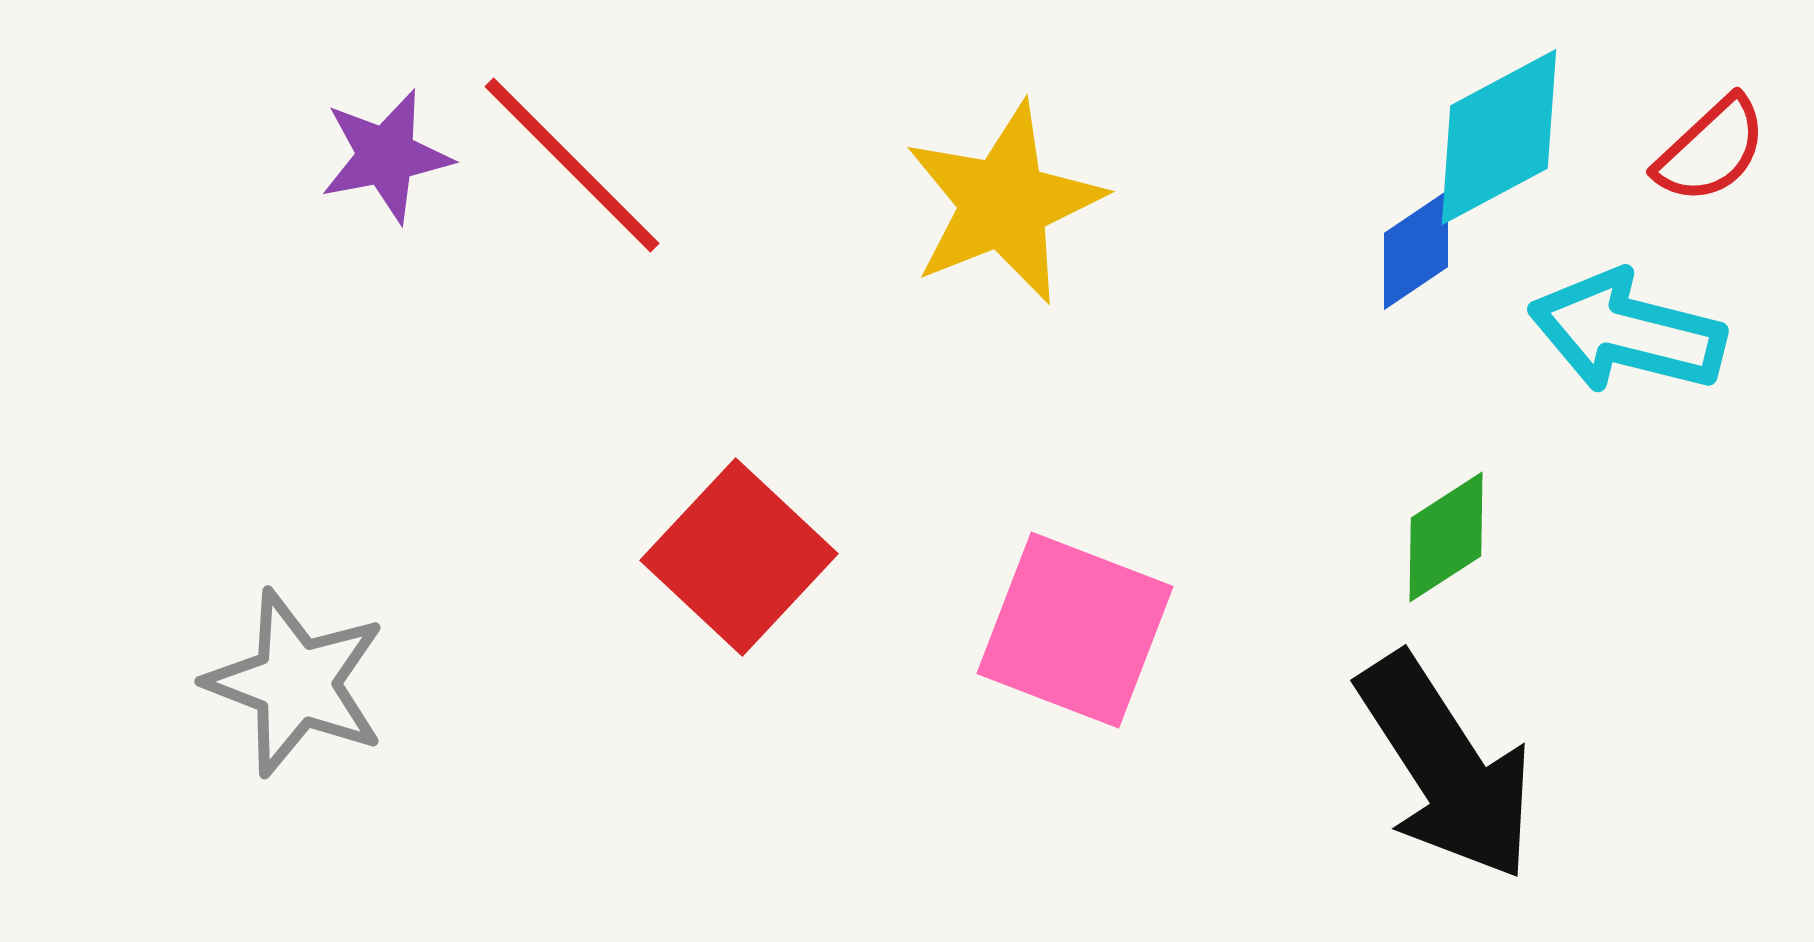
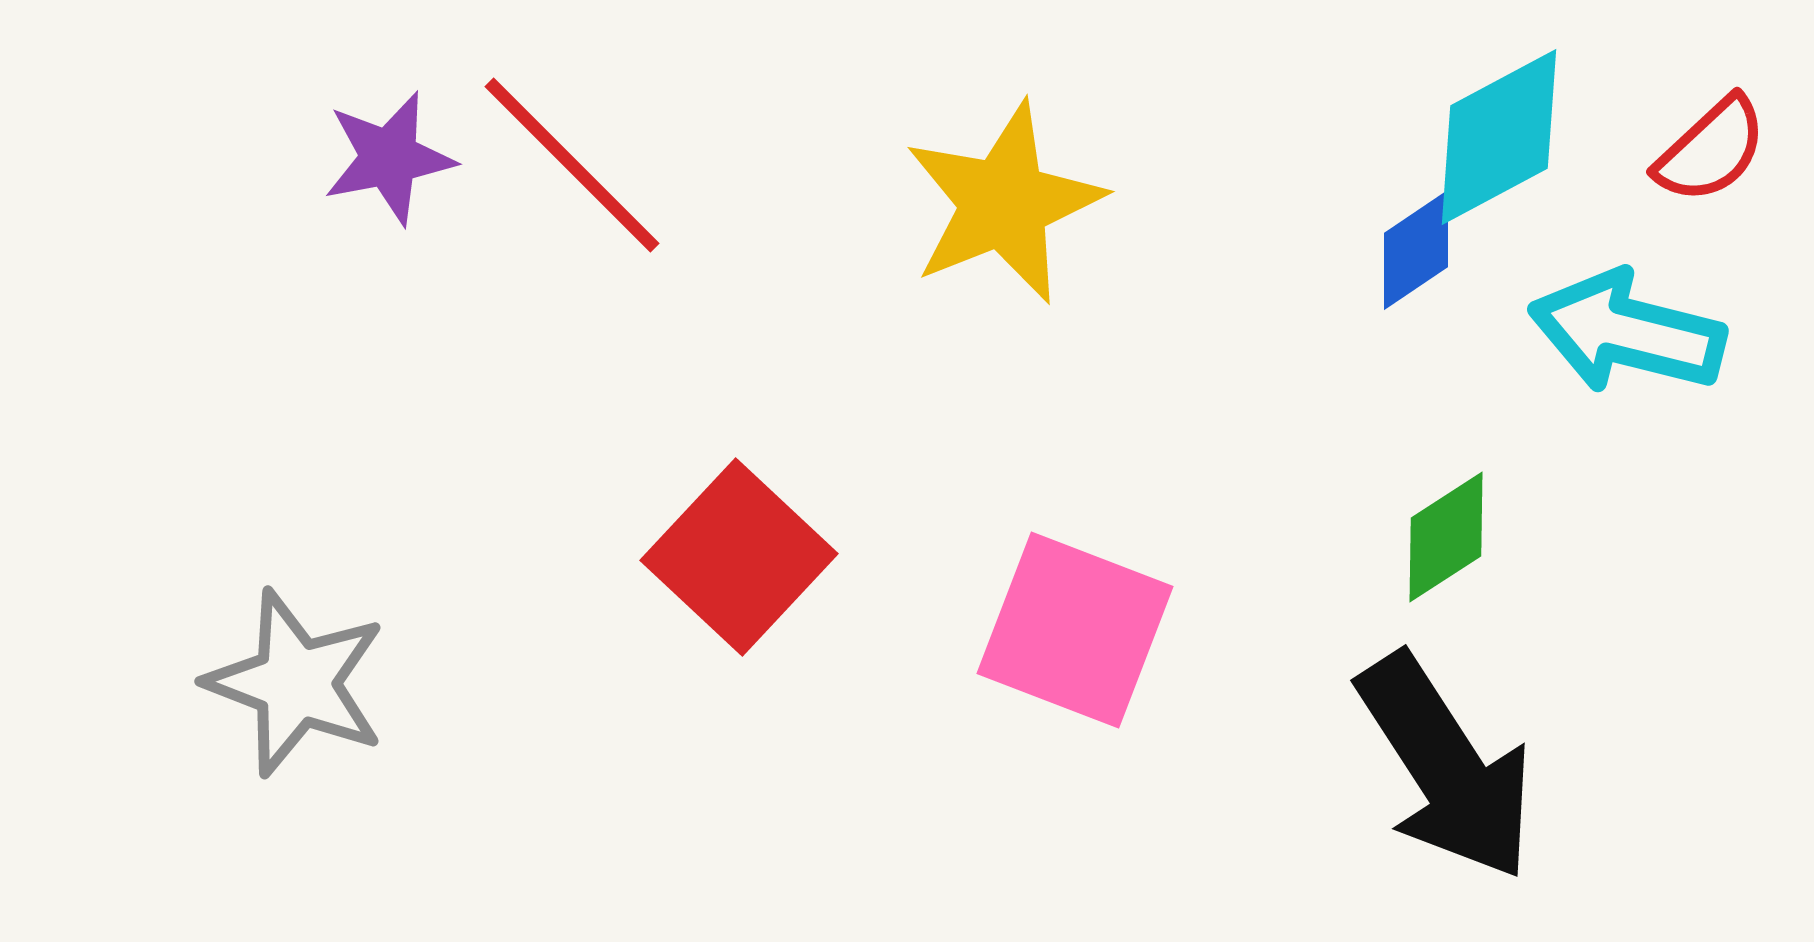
purple star: moved 3 px right, 2 px down
